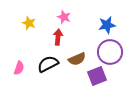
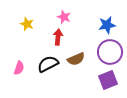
yellow star: moved 2 px left, 1 px down
brown semicircle: moved 1 px left
purple square: moved 11 px right, 4 px down
